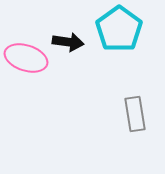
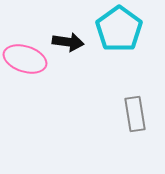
pink ellipse: moved 1 px left, 1 px down
